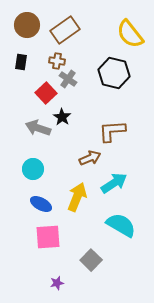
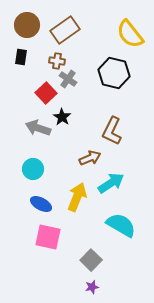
black rectangle: moved 5 px up
brown L-shape: rotated 60 degrees counterclockwise
cyan arrow: moved 3 px left
pink square: rotated 16 degrees clockwise
purple star: moved 35 px right, 4 px down
